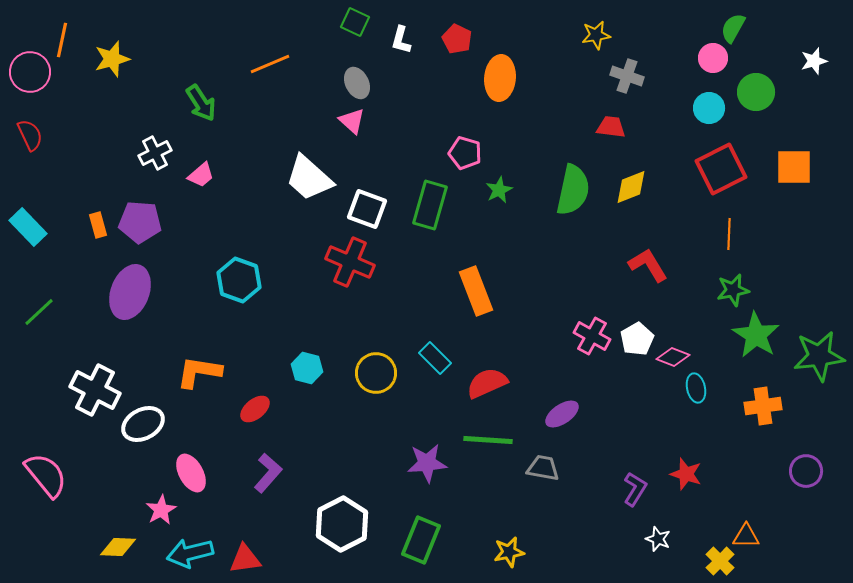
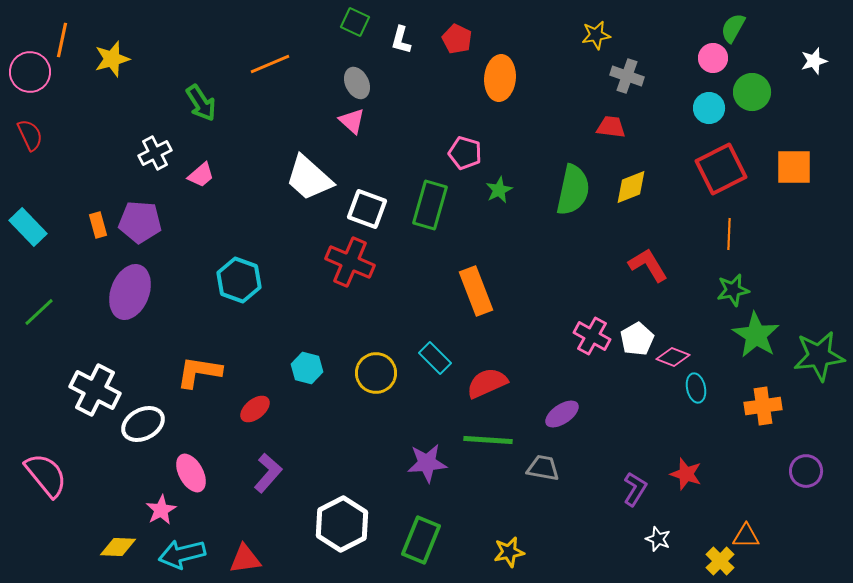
green circle at (756, 92): moved 4 px left
cyan arrow at (190, 553): moved 8 px left, 1 px down
